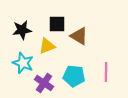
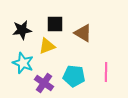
black square: moved 2 px left
brown triangle: moved 4 px right, 3 px up
